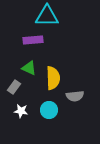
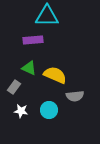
yellow semicircle: moved 2 px right, 3 px up; rotated 65 degrees counterclockwise
